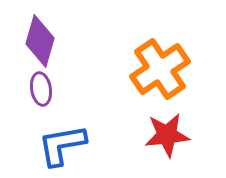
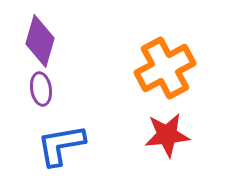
orange cross: moved 5 px right, 1 px up; rotated 6 degrees clockwise
blue L-shape: moved 1 px left
